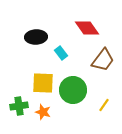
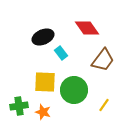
black ellipse: moved 7 px right; rotated 20 degrees counterclockwise
yellow square: moved 2 px right, 1 px up
green circle: moved 1 px right
